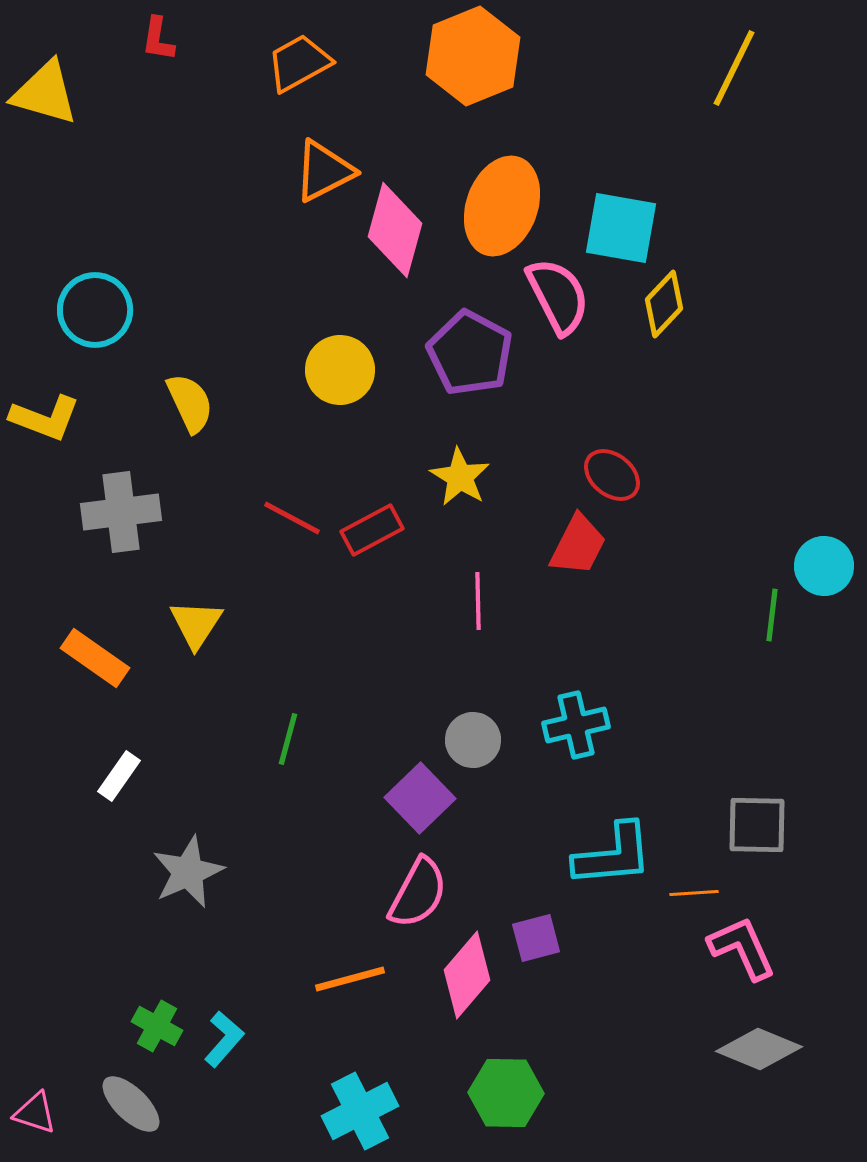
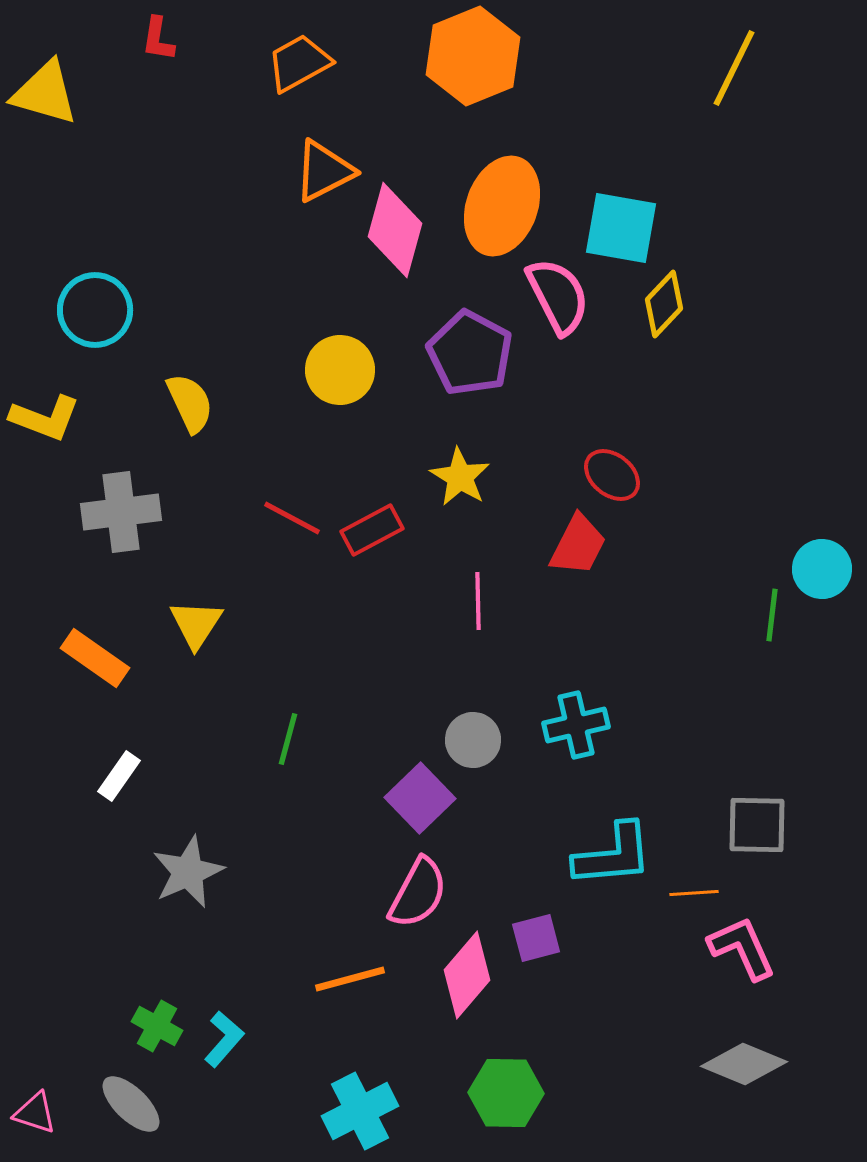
cyan circle at (824, 566): moved 2 px left, 3 px down
gray diamond at (759, 1049): moved 15 px left, 15 px down
